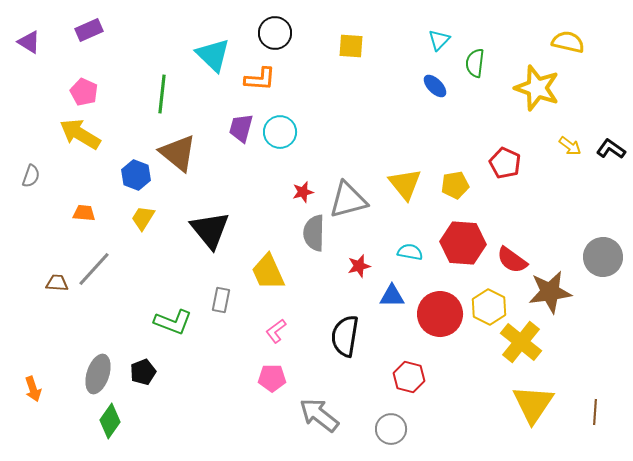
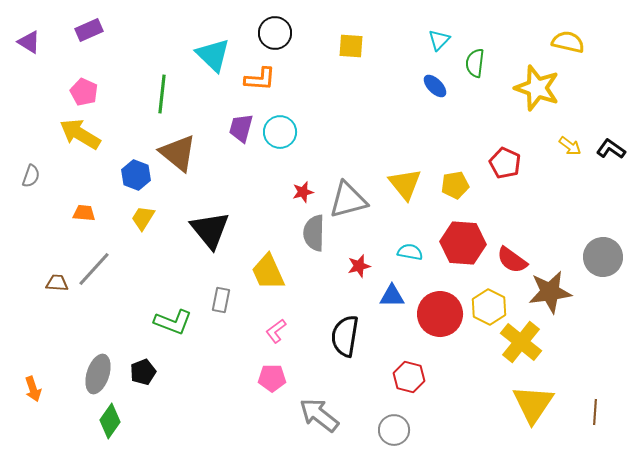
gray circle at (391, 429): moved 3 px right, 1 px down
